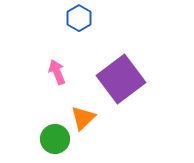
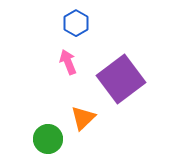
blue hexagon: moved 3 px left, 5 px down
pink arrow: moved 11 px right, 10 px up
green circle: moved 7 px left
